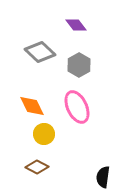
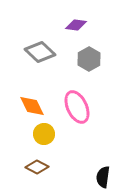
purple diamond: rotated 45 degrees counterclockwise
gray hexagon: moved 10 px right, 6 px up
